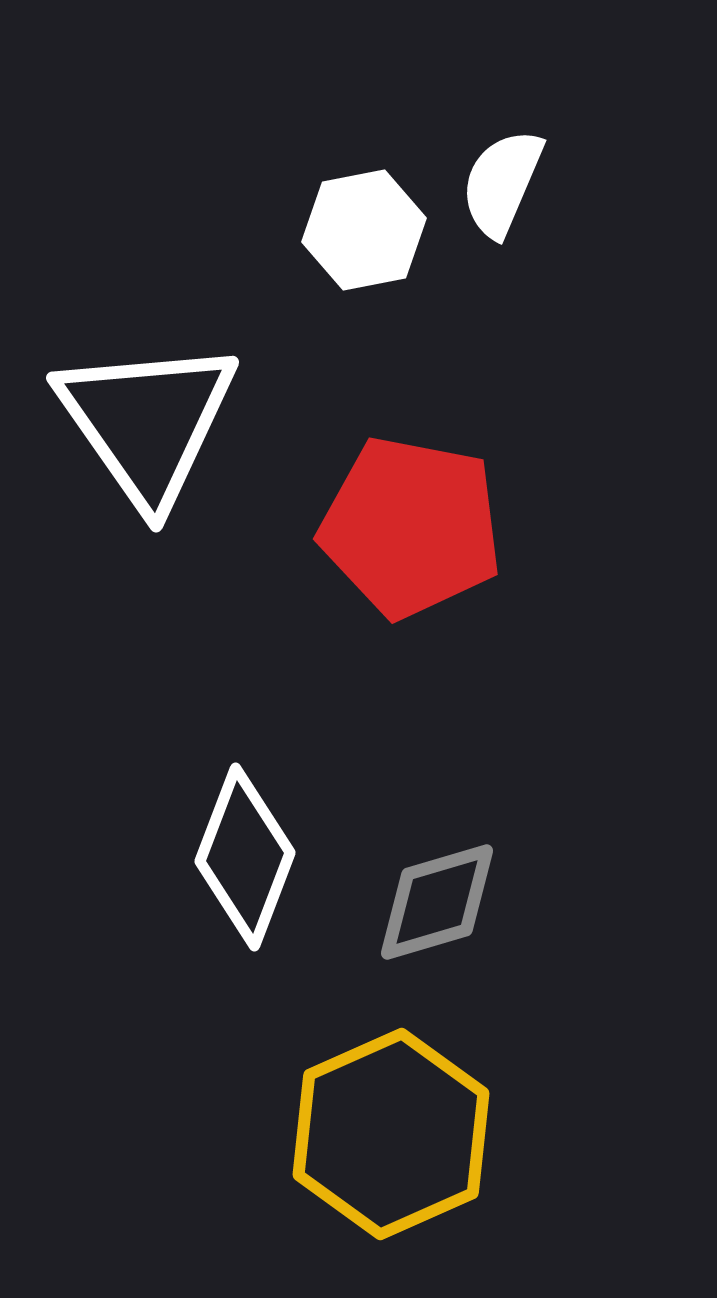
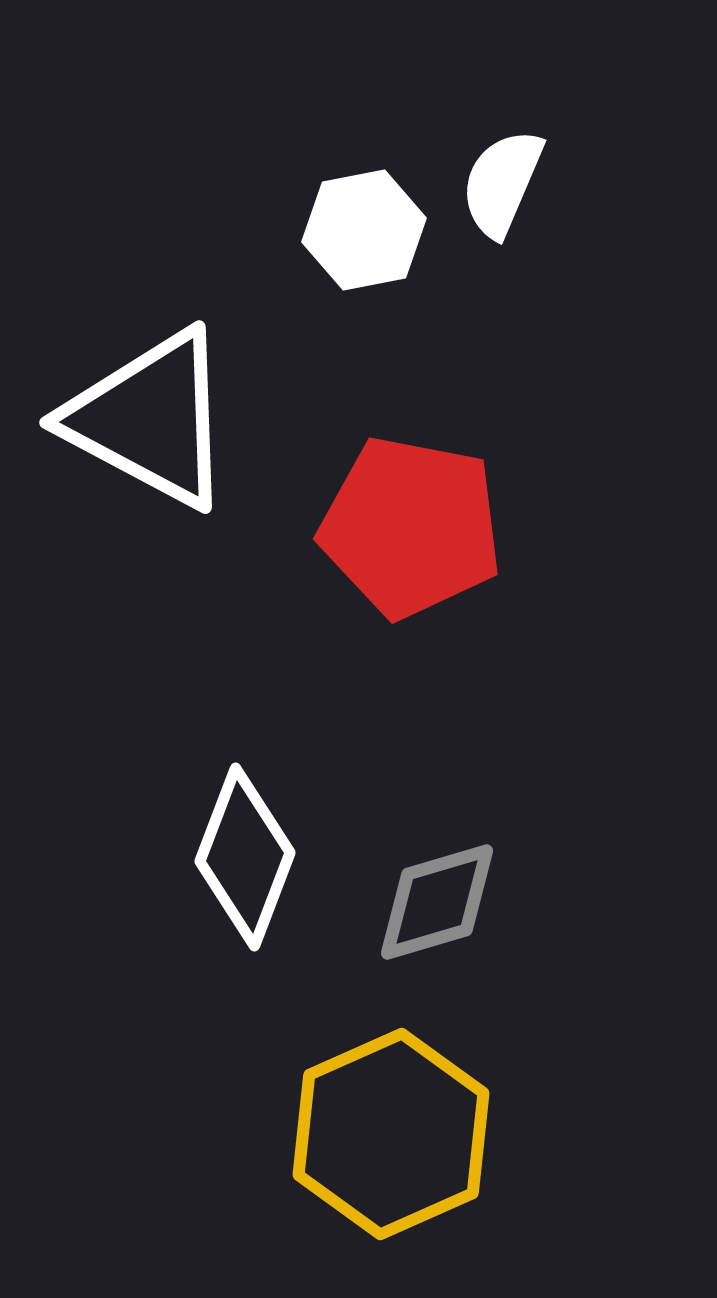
white triangle: moved 3 px right, 3 px up; rotated 27 degrees counterclockwise
